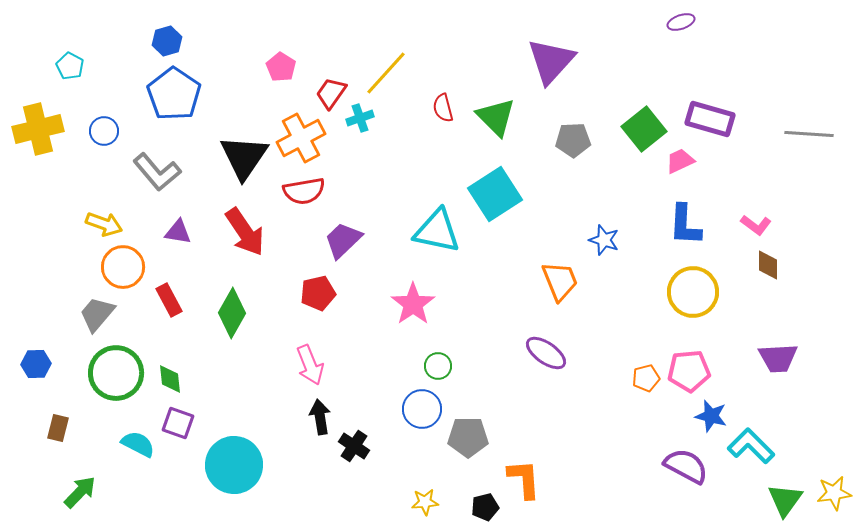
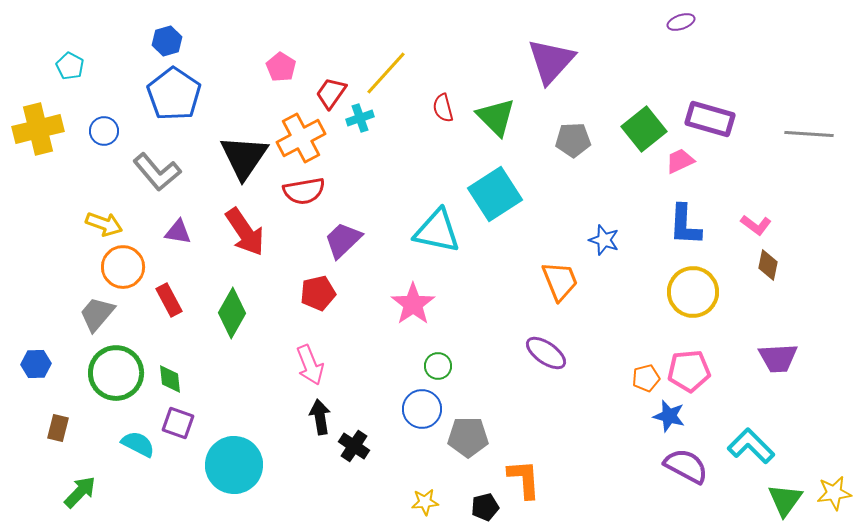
brown diamond at (768, 265): rotated 12 degrees clockwise
blue star at (711, 416): moved 42 px left
